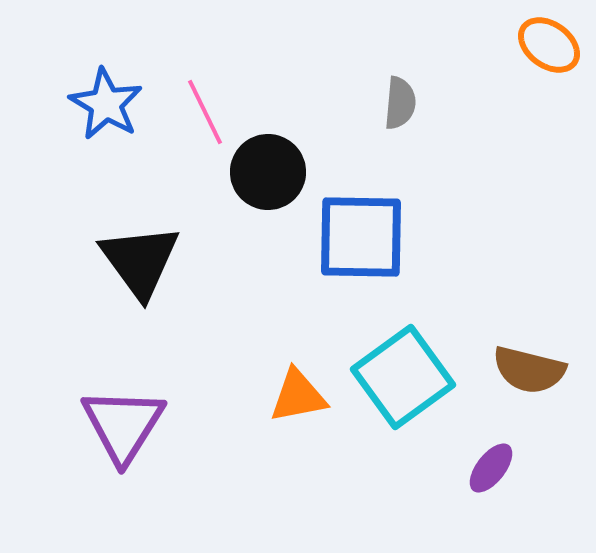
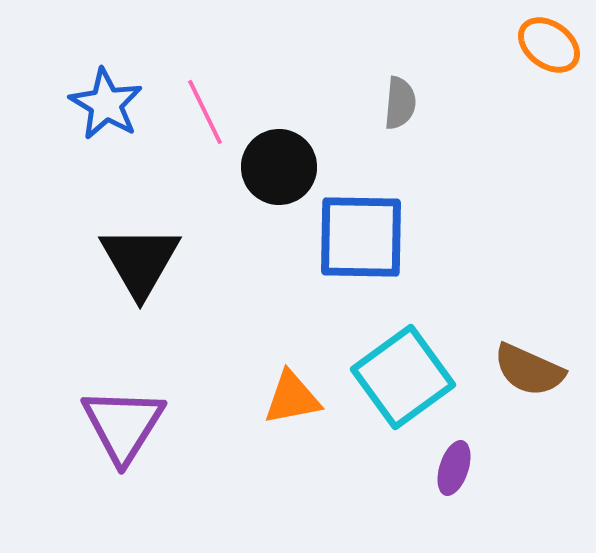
black circle: moved 11 px right, 5 px up
black triangle: rotated 6 degrees clockwise
brown semicircle: rotated 10 degrees clockwise
orange triangle: moved 6 px left, 2 px down
purple ellipse: moved 37 px left; rotated 20 degrees counterclockwise
